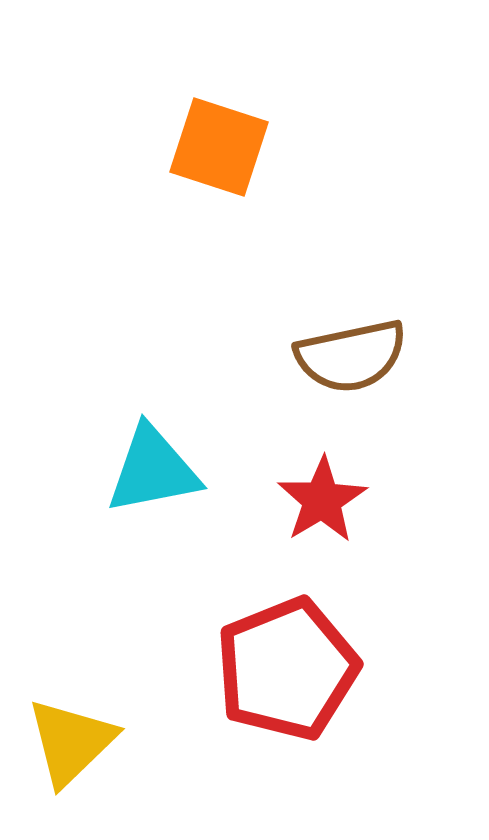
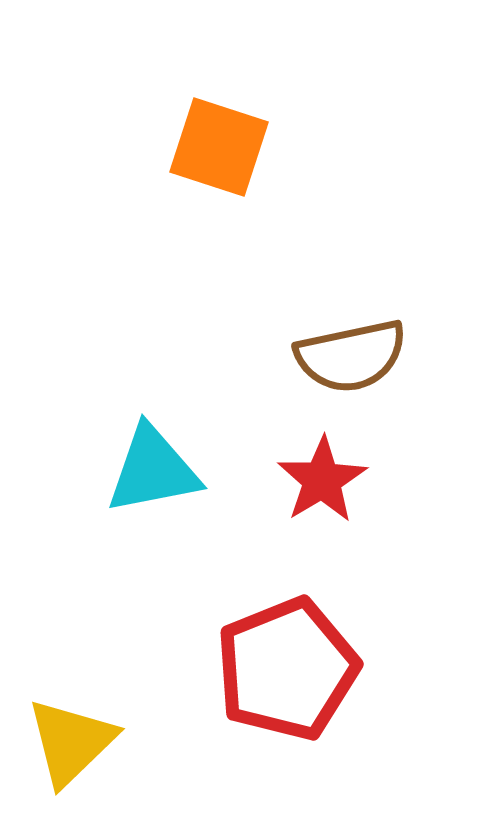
red star: moved 20 px up
